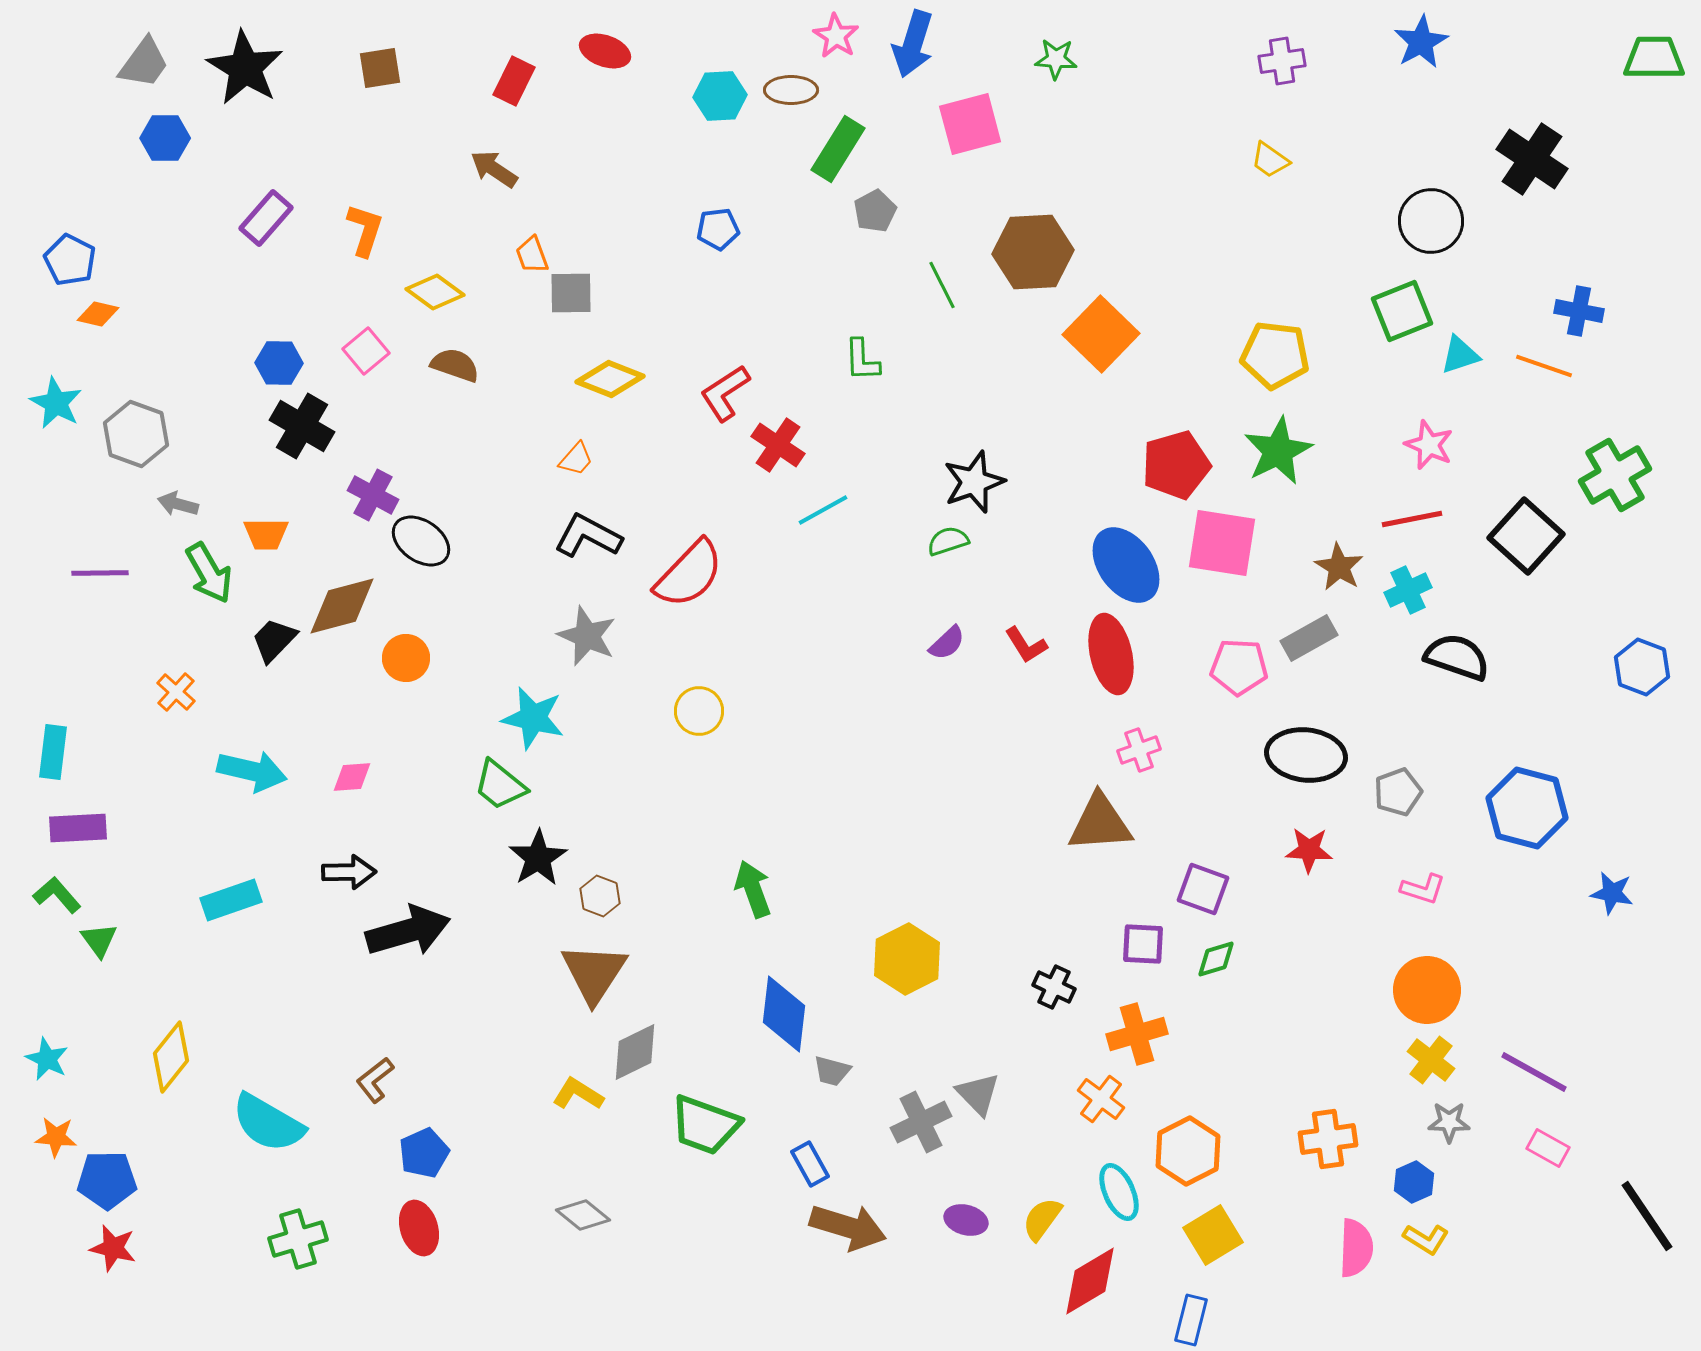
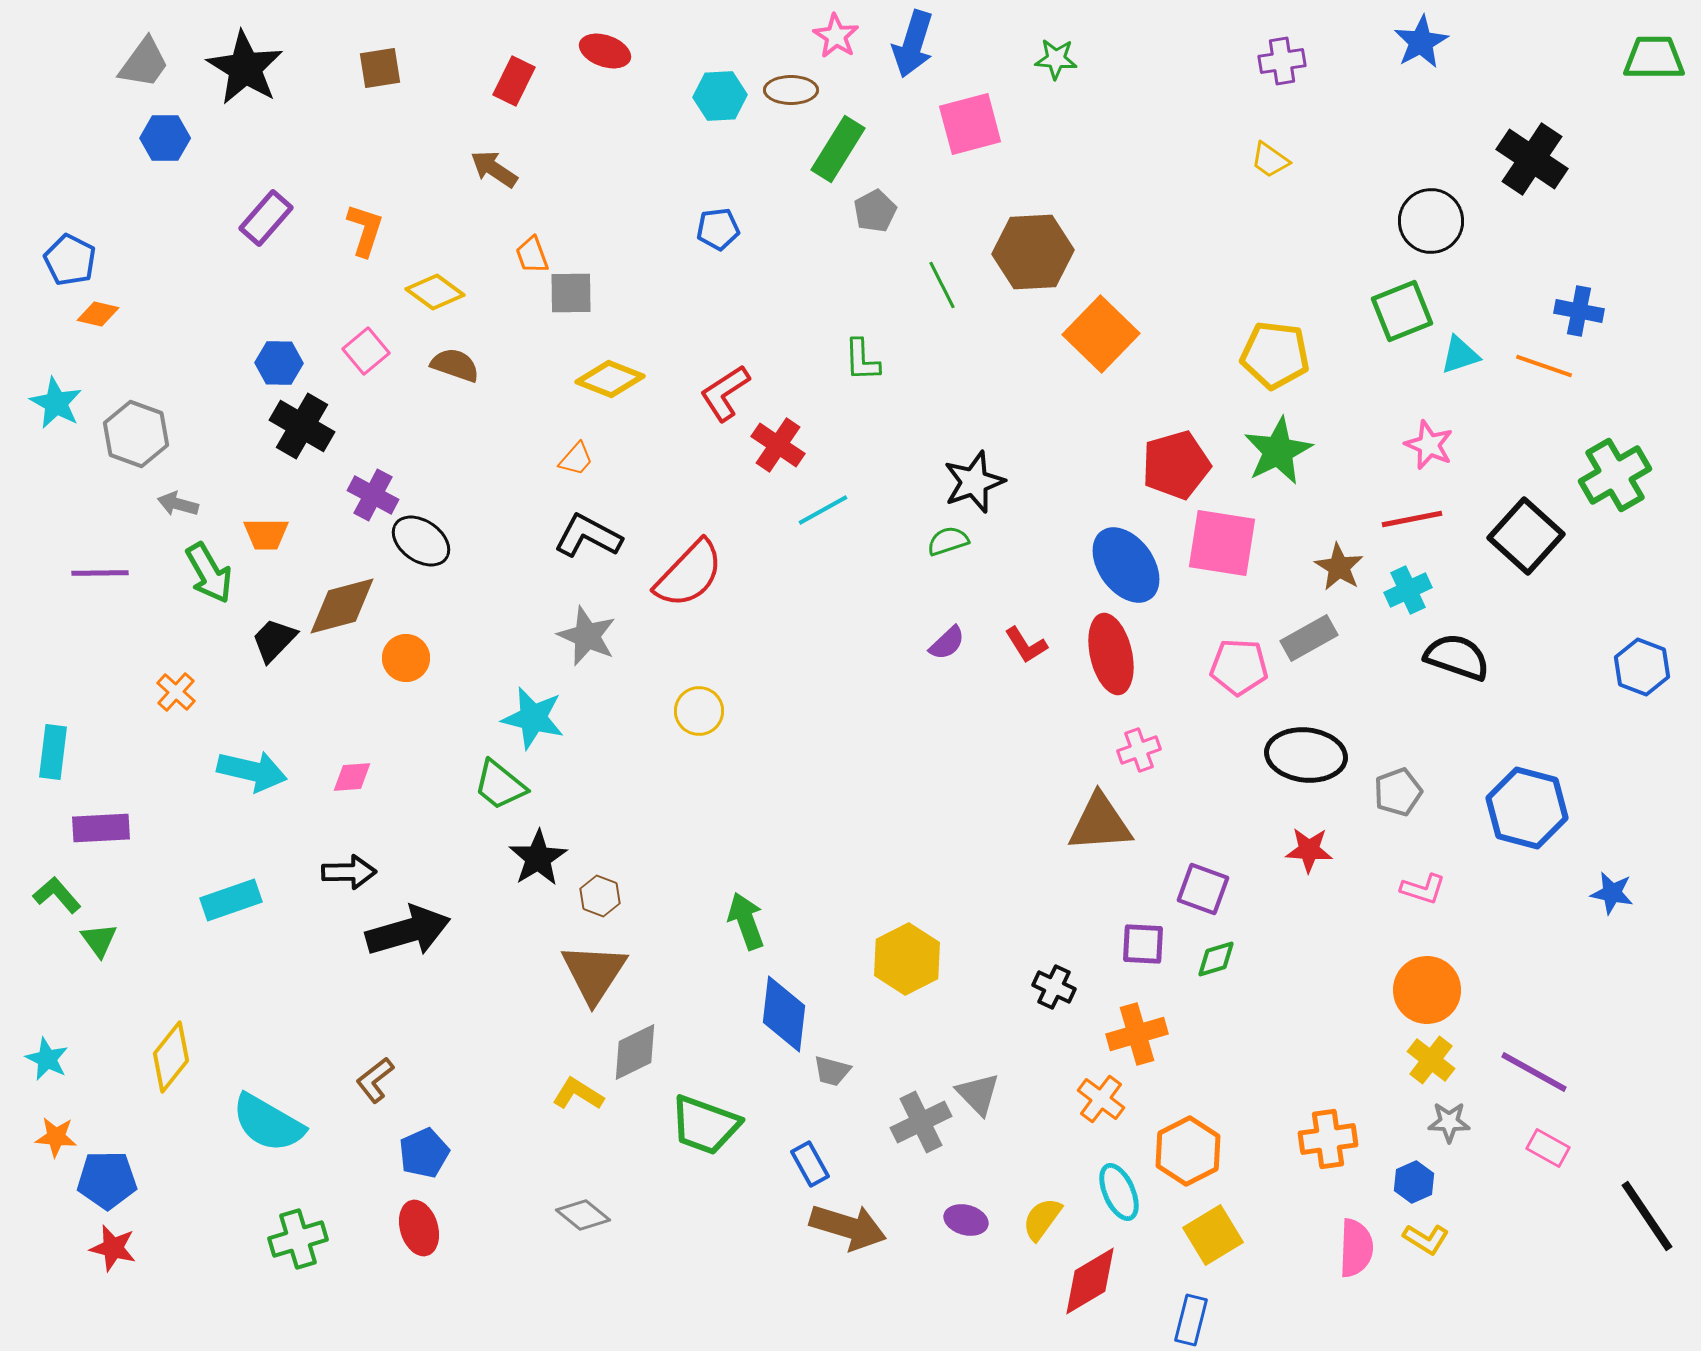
purple rectangle at (78, 828): moved 23 px right
green arrow at (753, 889): moved 7 px left, 32 px down
